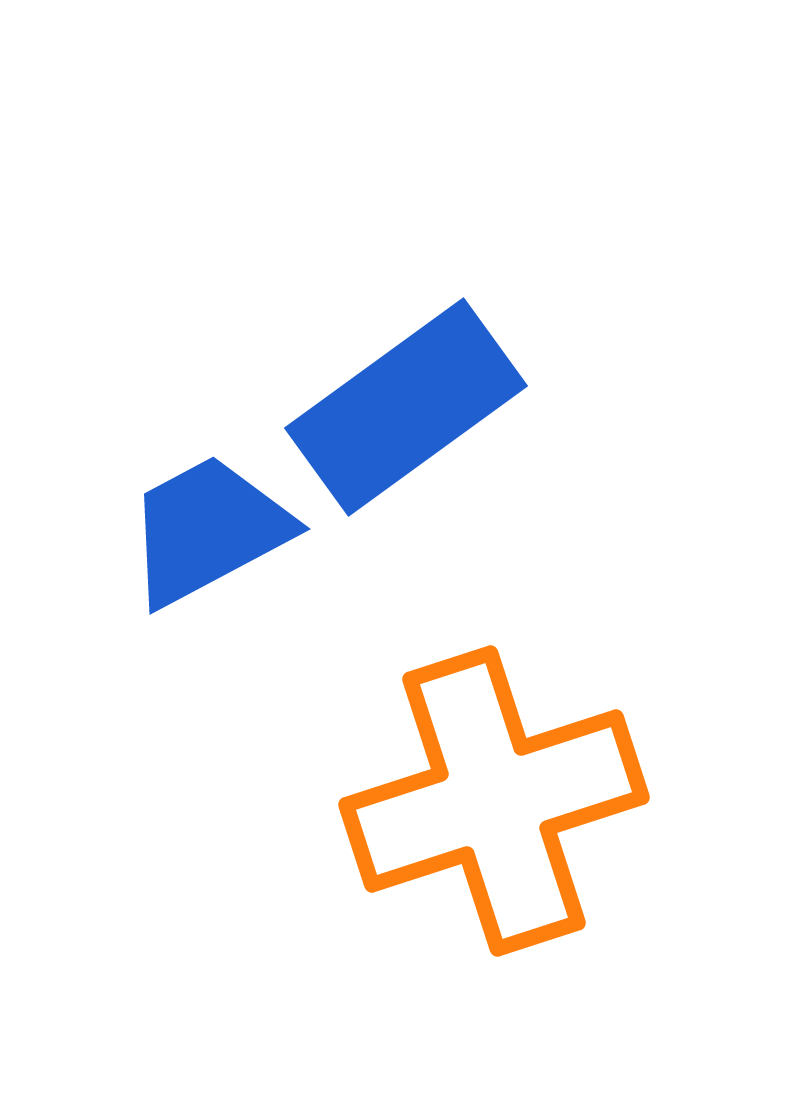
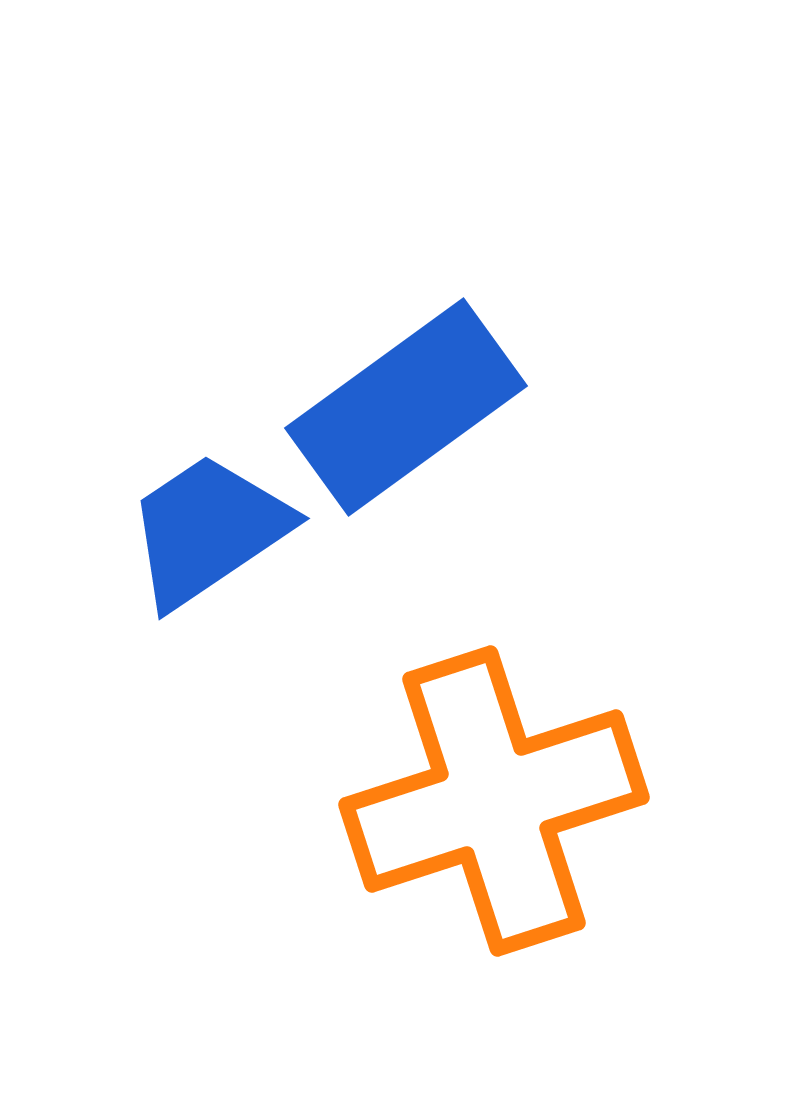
blue trapezoid: rotated 6 degrees counterclockwise
